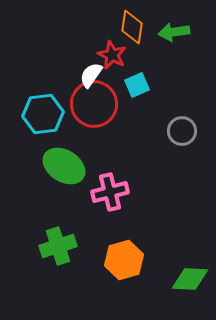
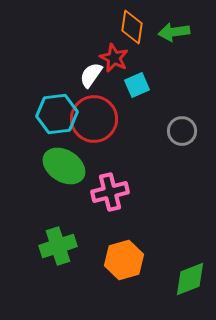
red star: moved 2 px right, 3 px down
red circle: moved 15 px down
cyan hexagon: moved 14 px right
green diamond: rotated 24 degrees counterclockwise
